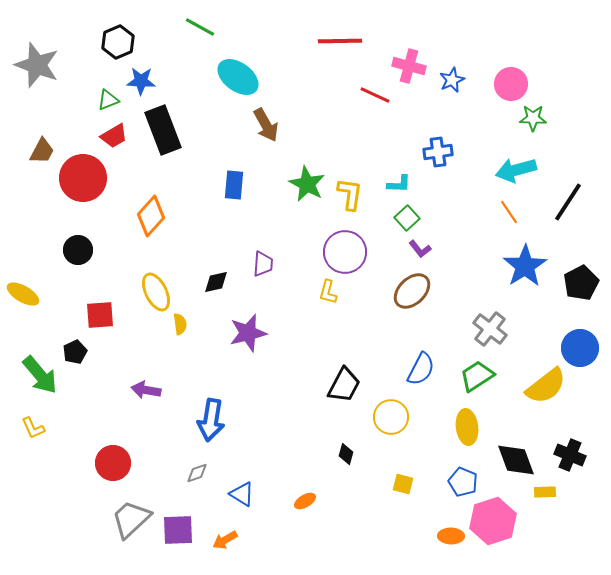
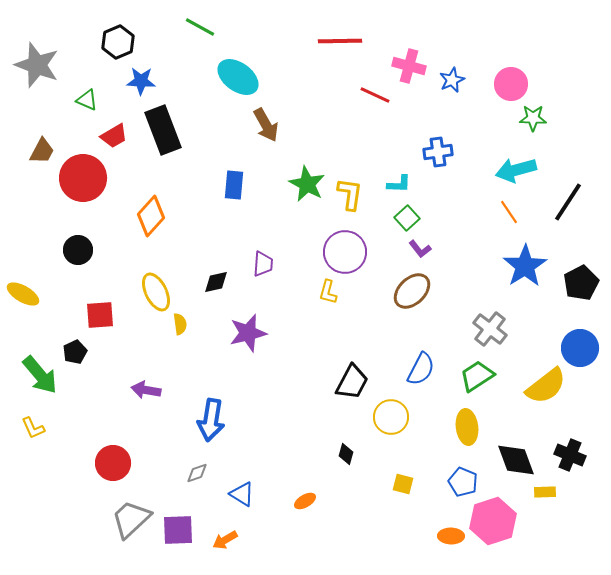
green triangle at (108, 100): moved 21 px left; rotated 45 degrees clockwise
black trapezoid at (344, 385): moved 8 px right, 3 px up
